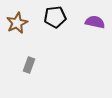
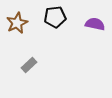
purple semicircle: moved 2 px down
gray rectangle: rotated 28 degrees clockwise
